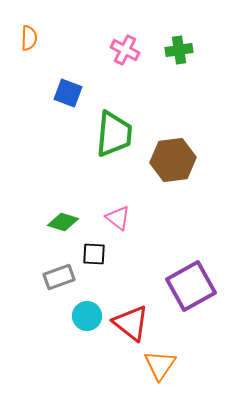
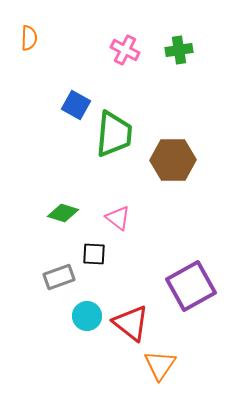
blue square: moved 8 px right, 12 px down; rotated 8 degrees clockwise
brown hexagon: rotated 6 degrees clockwise
green diamond: moved 9 px up
